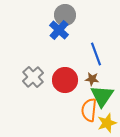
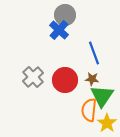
blue line: moved 2 px left, 1 px up
yellow star: rotated 18 degrees counterclockwise
